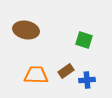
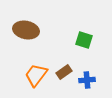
brown rectangle: moved 2 px left, 1 px down
orange trapezoid: rotated 55 degrees counterclockwise
